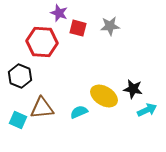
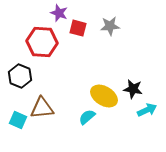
cyan semicircle: moved 8 px right, 5 px down; rotated 18 degrees counterclockwise
